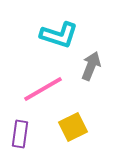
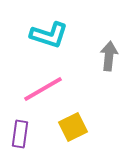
cyan L-shape: moved 10 px left
gray arrow: moved 18 px right, 10 px up; rotated 16 degrees counterclockwise
